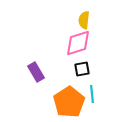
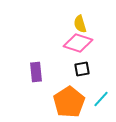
yellow semicircle: moved 4 px left, 4 px down; rotated 24 degrees counterclockwise
pink diamond: rotated 36 degrees clockwise
purple rectangle: rotated 24 degrees clockwise
cyan line: moved 9 px right, 5 px down; rotated 48 degrees clockwise
